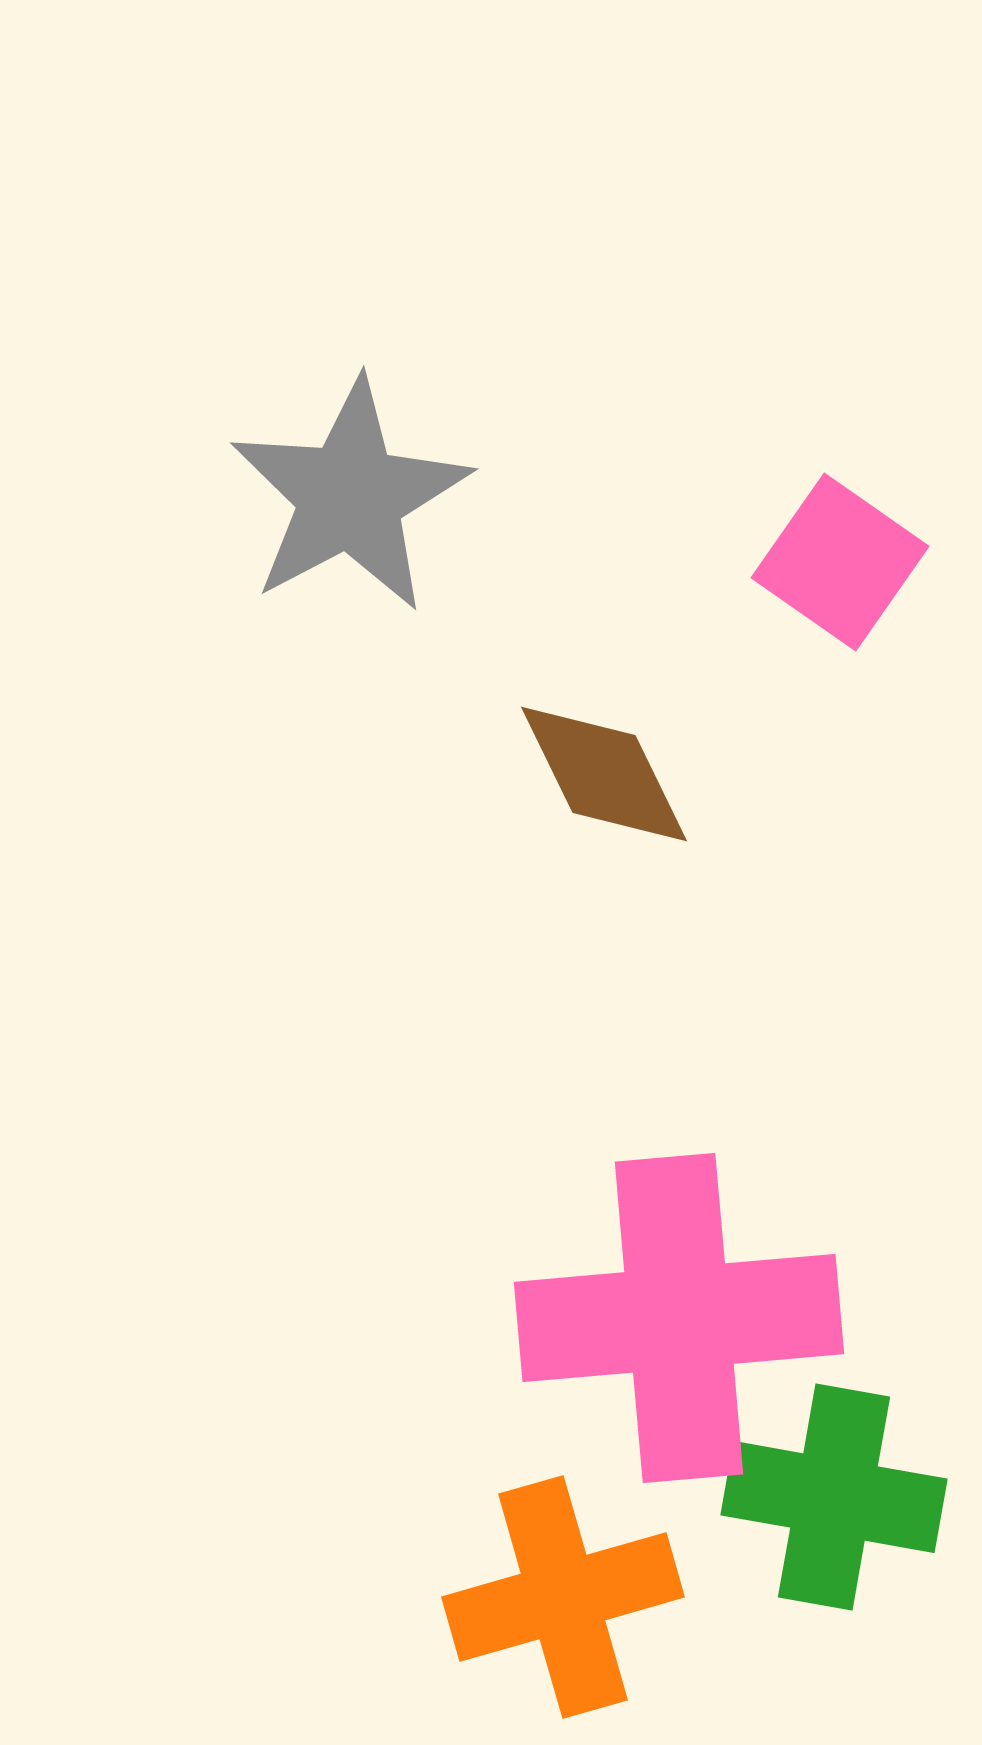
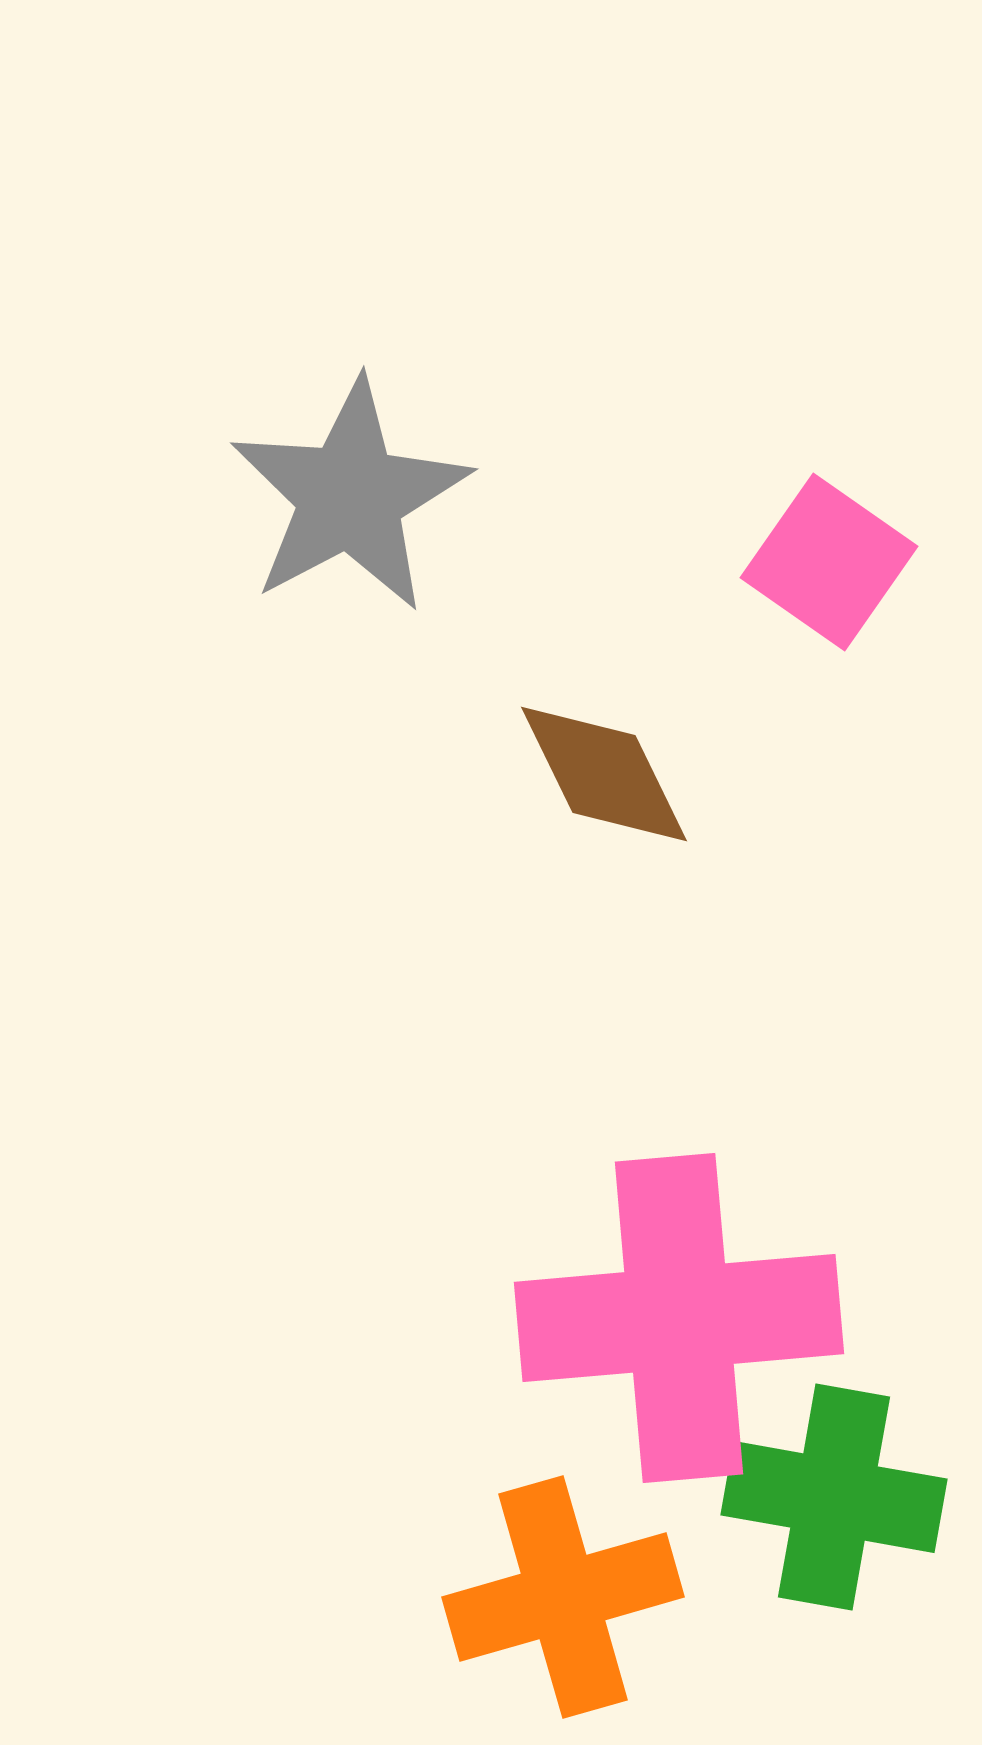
pink square: moved 11 px left
